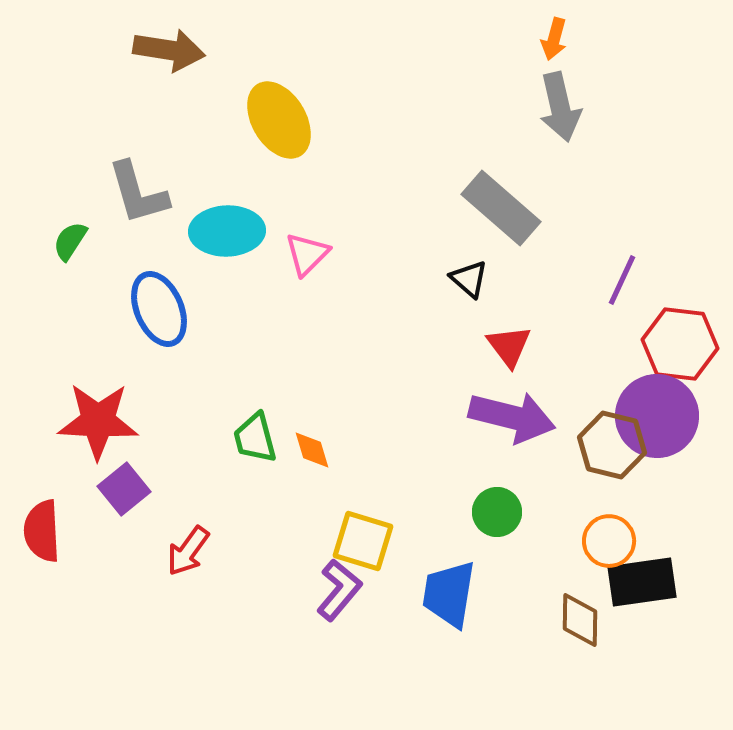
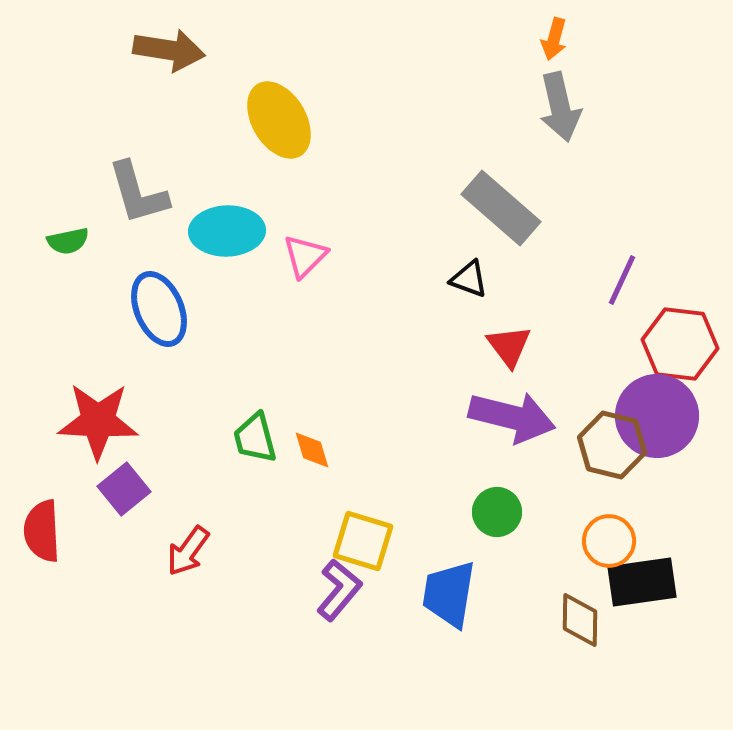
green semicircle: moved 2 px left; rotated 135 degrees counterclockwise
pink triangle: moved 2 px left, 2 px down
black triangle: rotated 21 degrees counterclockwise
